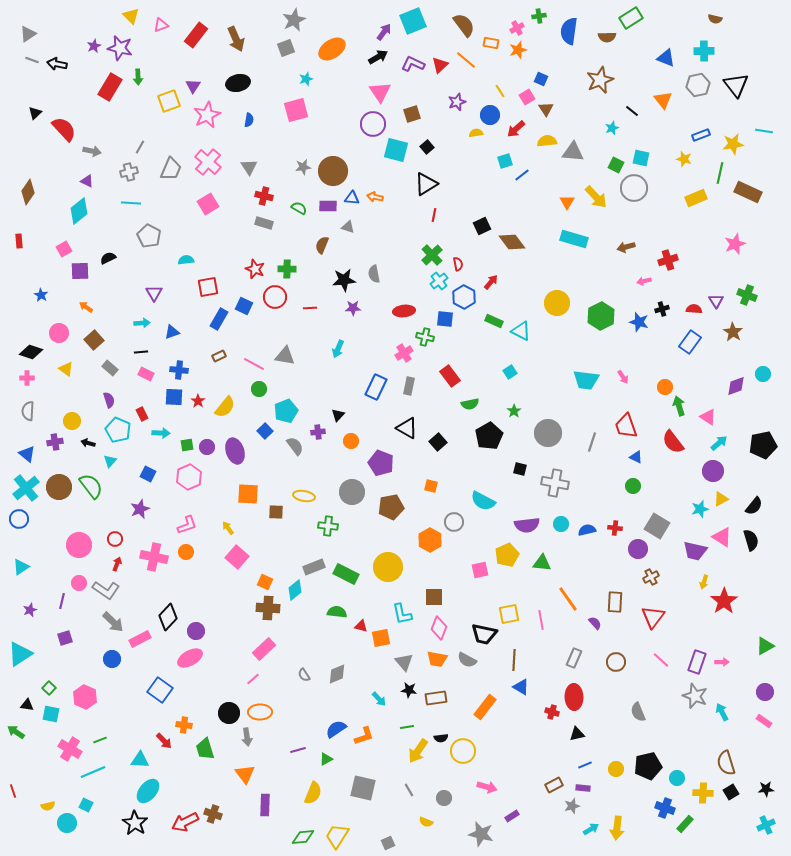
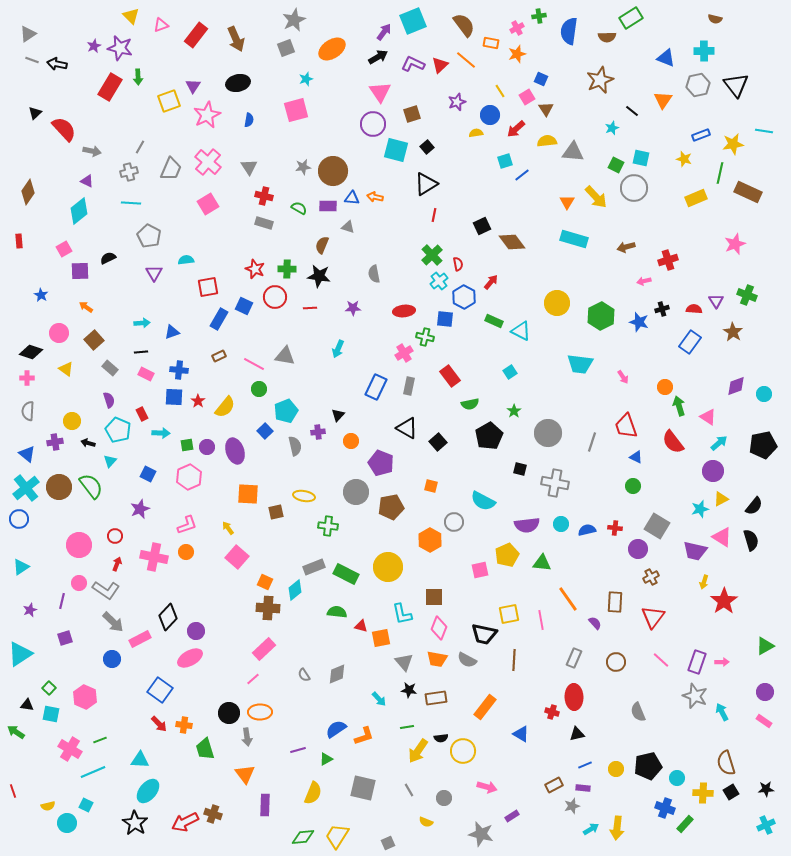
orange star at (518, 50): moved 1 px left, 4 px down
orange triangle at (663, 100): rotated 12 degrees clockwise
black star at (344, 280): moved 25 px left, 4 px up; rotated 15 degrees clockwise
purple triangle at (154, 293): moved 20 px up
cyan circle at (763, 374): moved 1 px right, 20 px down
cyan trapezoid at (586, 380): moved 6 px left, 16 px up
gray semicircle at (295, 446): rotated 24 degrees clockwise
gray circle at (352, 492): moved 4 px right
brown square at (276, 512): rotated 14 degrees counterclockwise
red circle at (115, 539): moved 3 px up
blue triangle at (521, 687): moved 47 px down
red arrow at (164, 741): moved 5 px left, 17 px up
